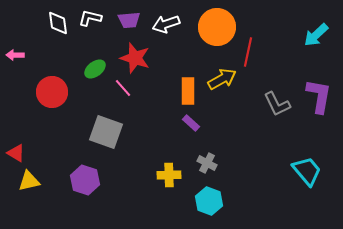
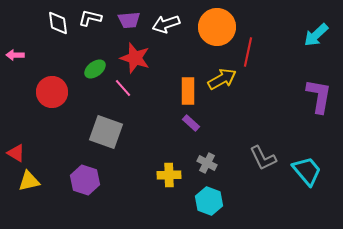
gray L-shape: moved 14 px left, 54 px down
